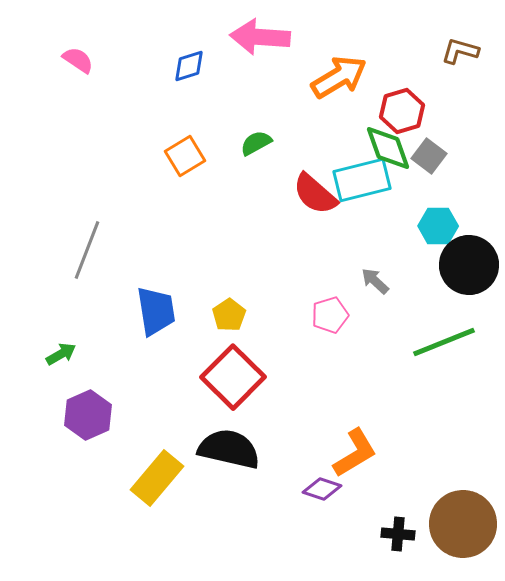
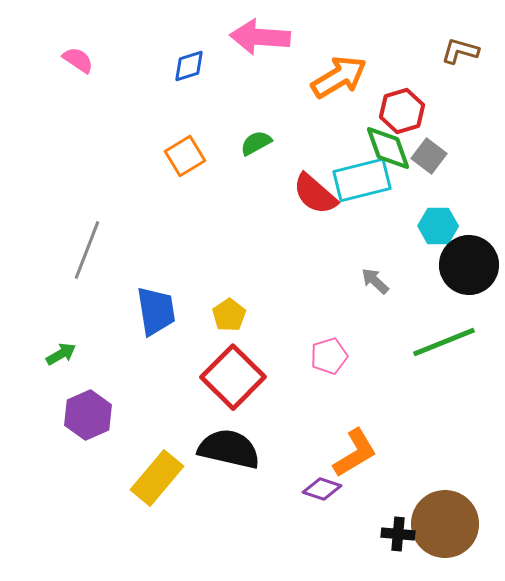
pink pentagon: moved 1 px left, 41 px down
brown circle: moved 18 px left
